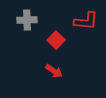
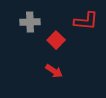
gray cross: moved 3 px right, 2 px down
